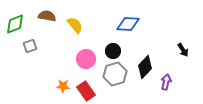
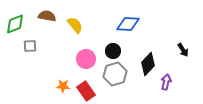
gray square: rotated 16 degrees clockwise
black diamond: moved 3 px right, 3 px up
